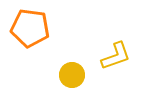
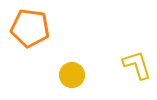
yellow L-shape: moved 21 px right, 9 px down; rotated 88 degrees counterclockwise
